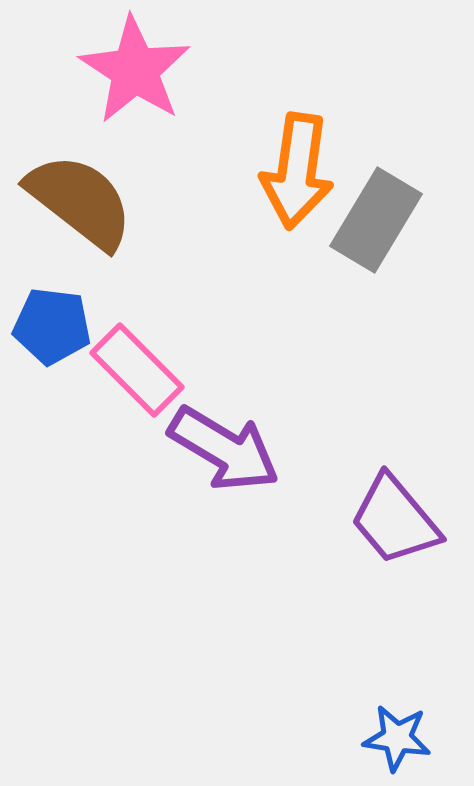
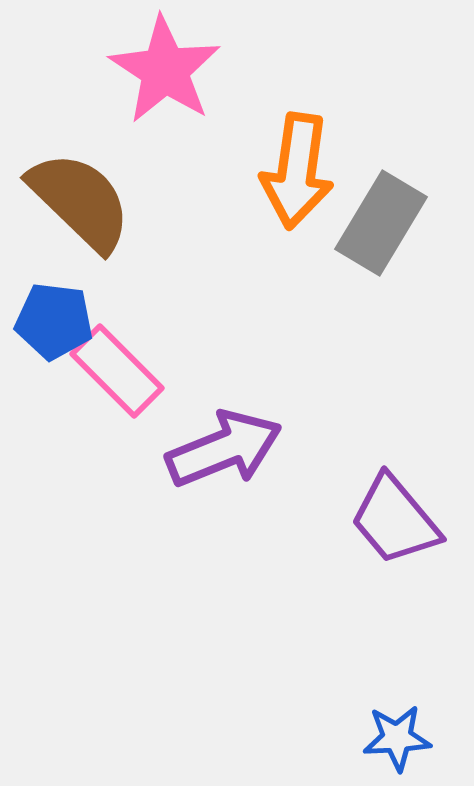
pink star: moved 30 px right
brown semicircle: rotated 6 degrees clockwise
gray rectangle: moved 5 px right, 3 px down
blue pentagon: moved 2 px right, 5 px up
pink rectangle: moved 20 px left, 1 px down
purple arrow: rotated 53 degrees counterclockwise
blue star: rotated 12 degrees counterclockwise
